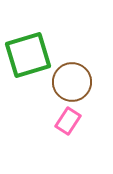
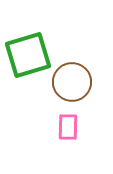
pink rectangle: moved 6 px down; rotated 32 degrees counterclockwise
